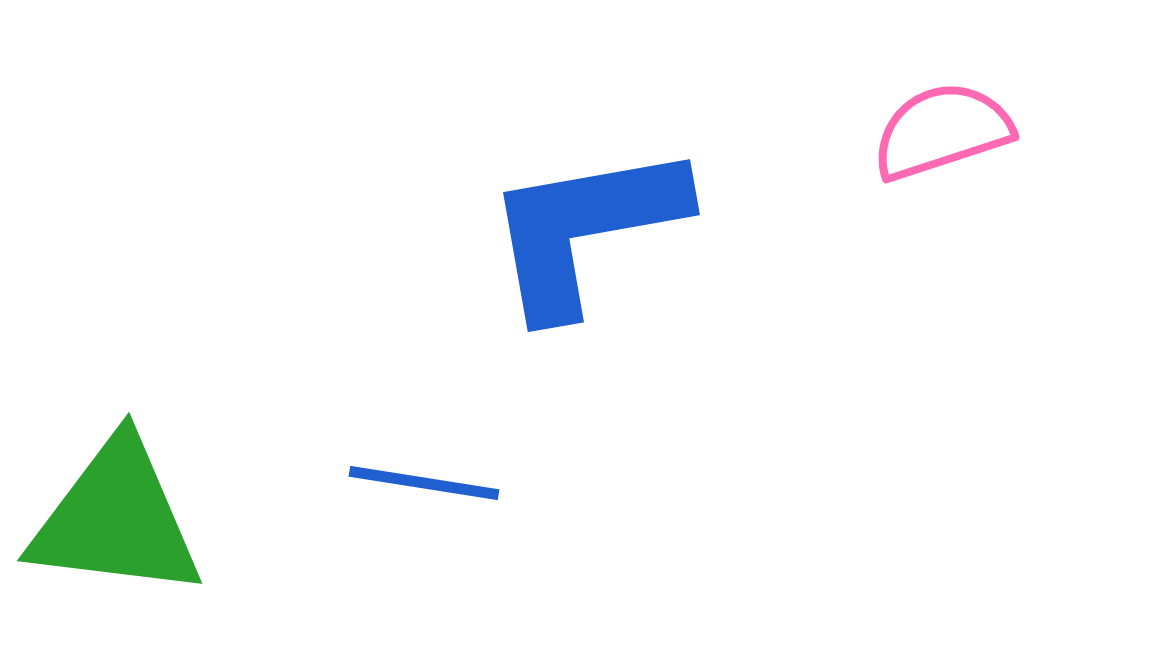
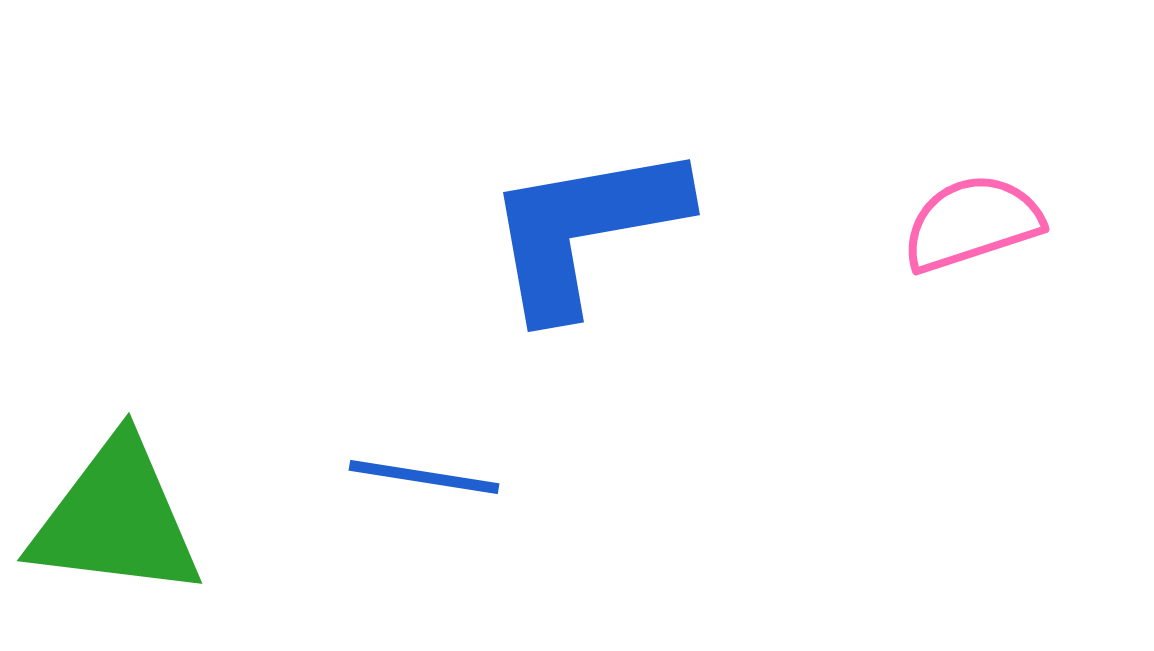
pink semicircle: moved 30 px right, 92 px down
blue line: moved 6 px up
